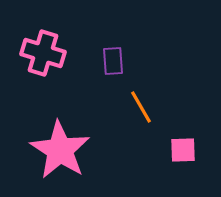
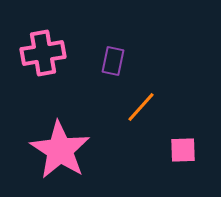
pink cross: rotated 27 degrees counterclockwise
purple rectangle: rotated 16 degrees clockwise
orange line: rotated 72 degrees clockwise
